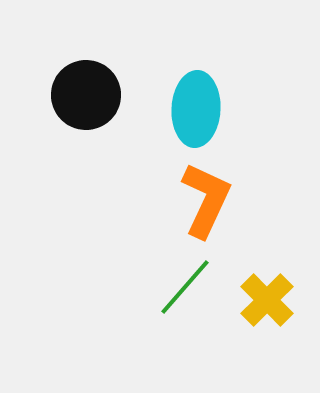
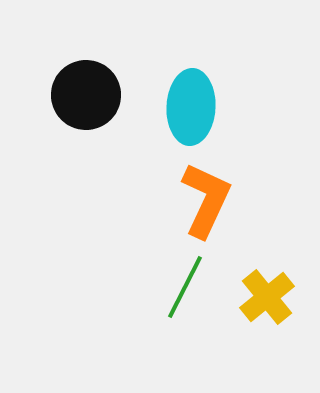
cyan ellipse: moved 5 px left, 2 px up
green line: rotated 14 degrees counterclockwise
yellow cross: moved 3 px up; rotated 6 degrees clockwise
